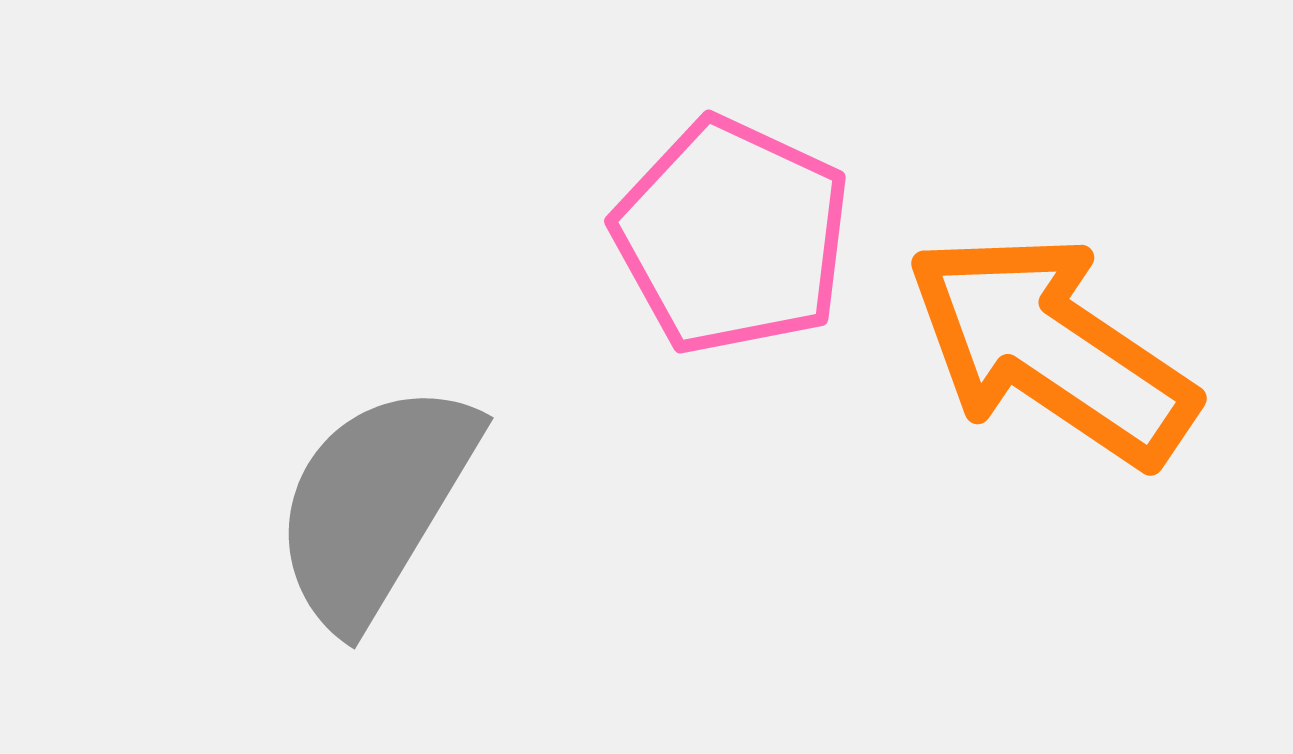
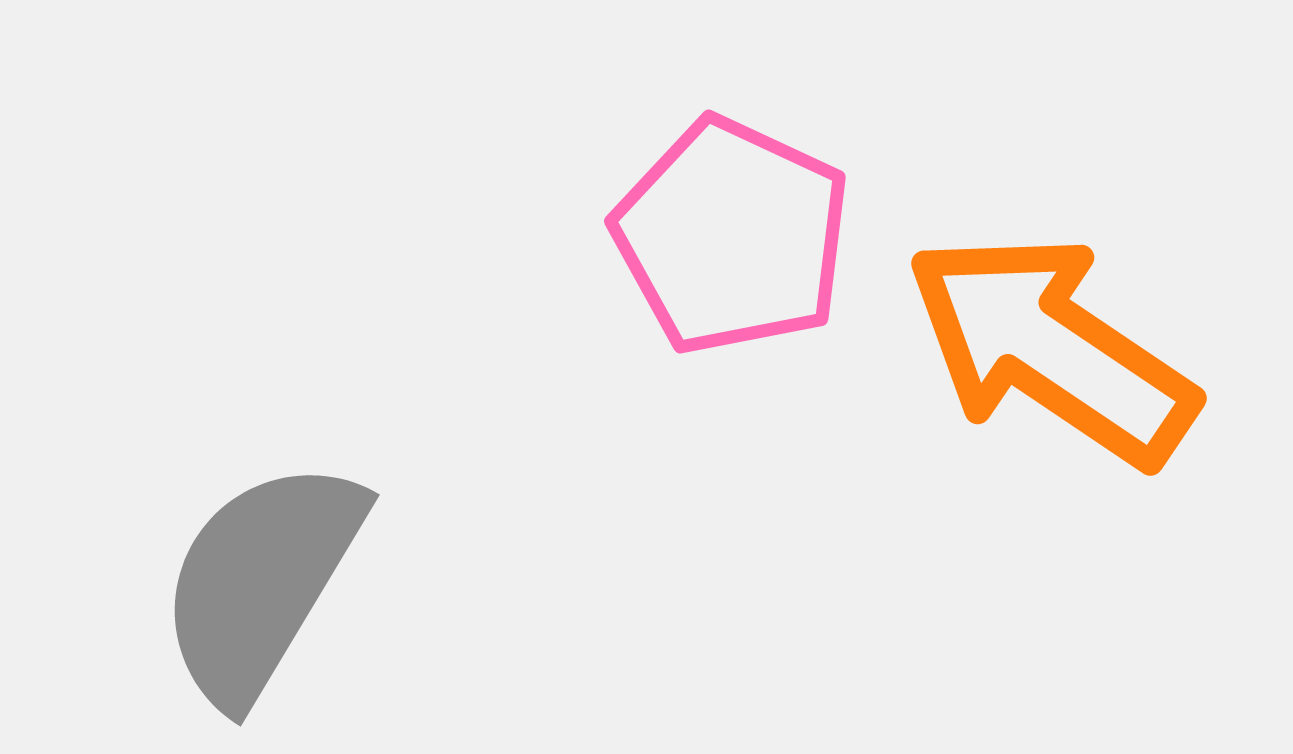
gray semicircle: moved 114 px left, 77 px down
